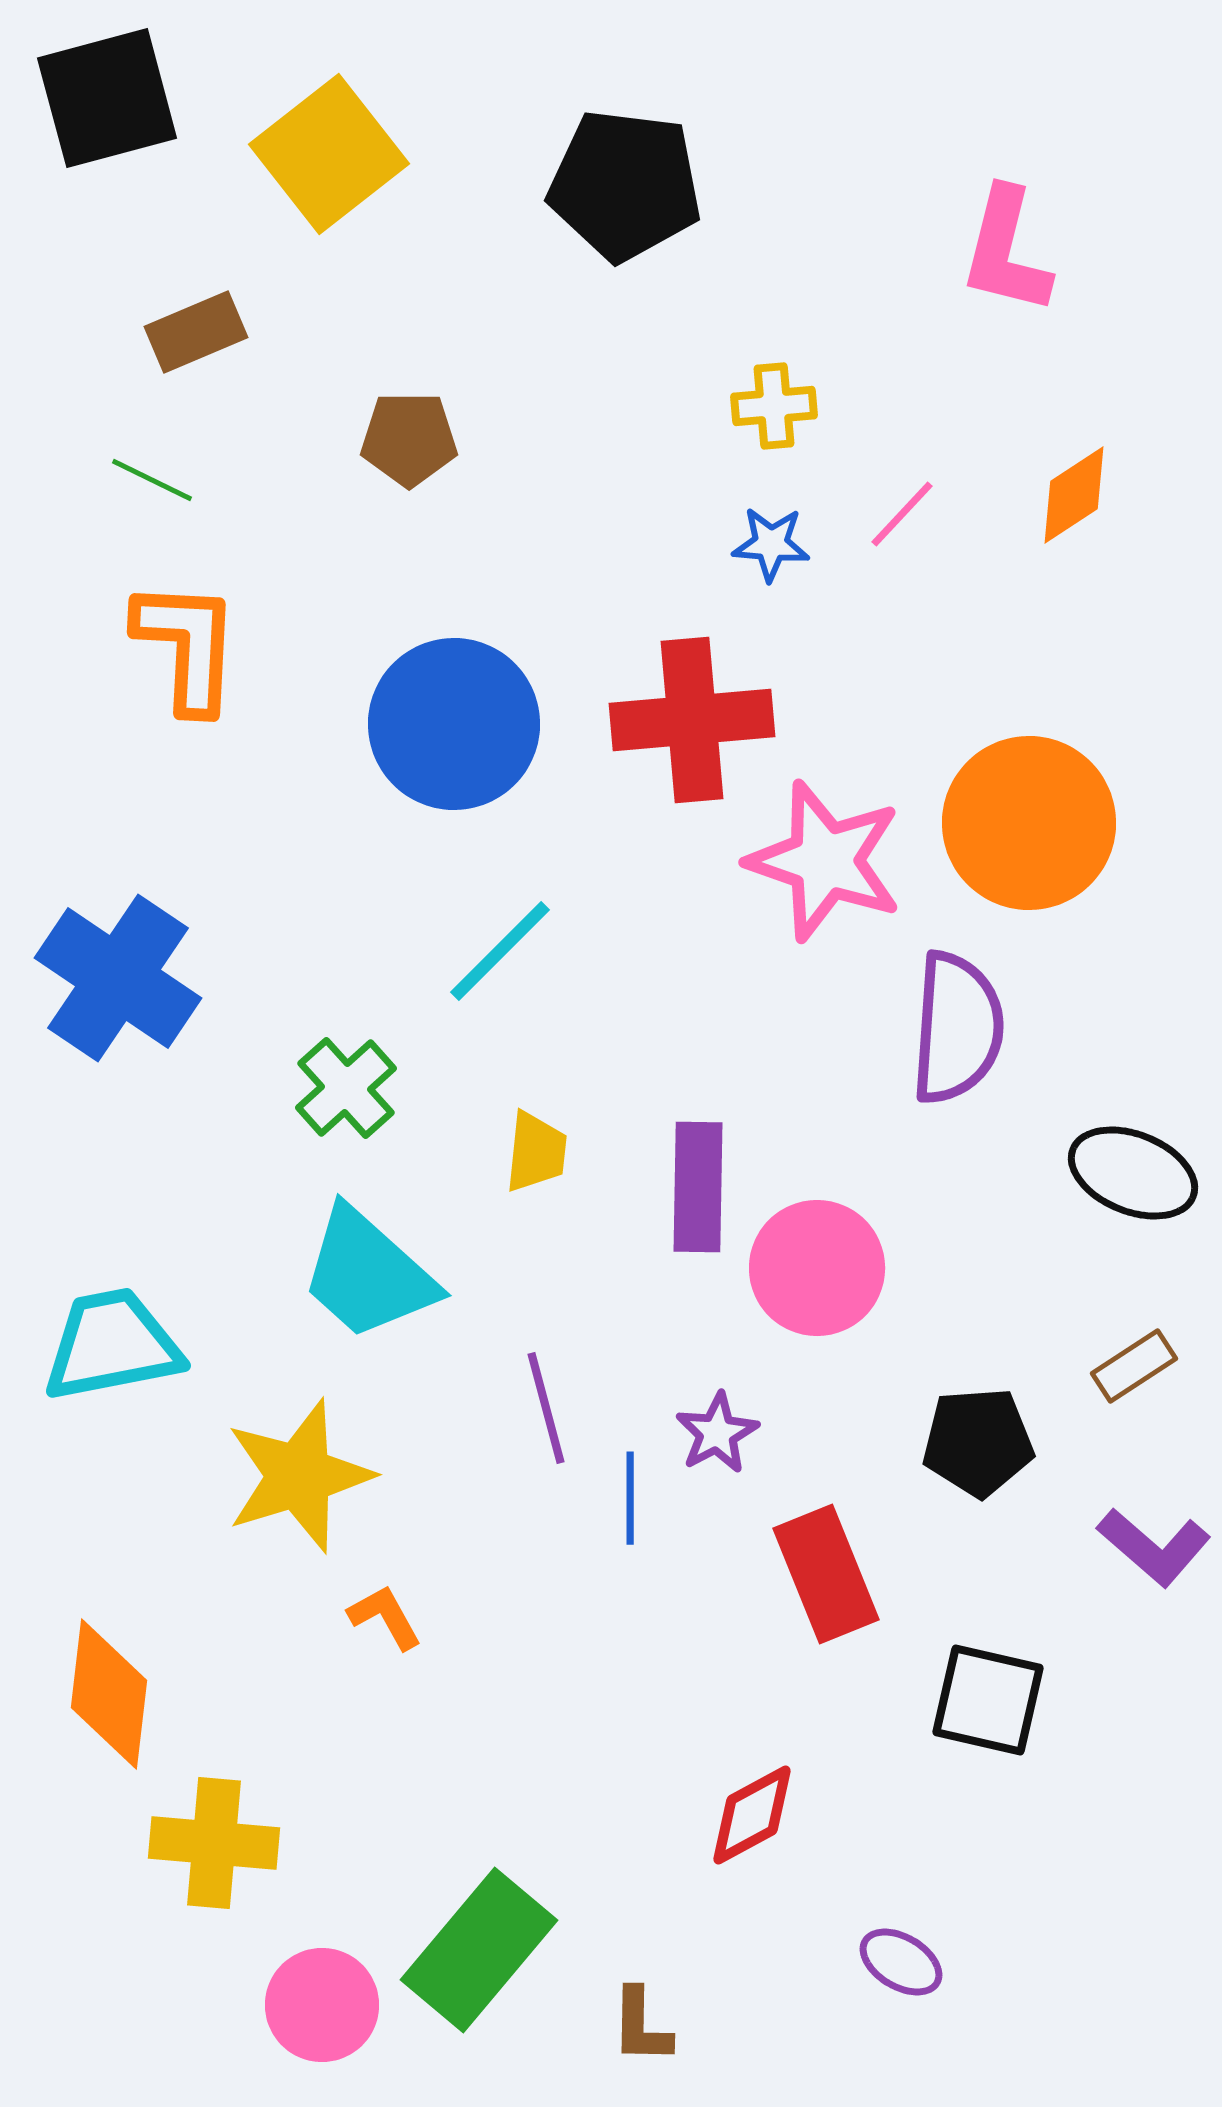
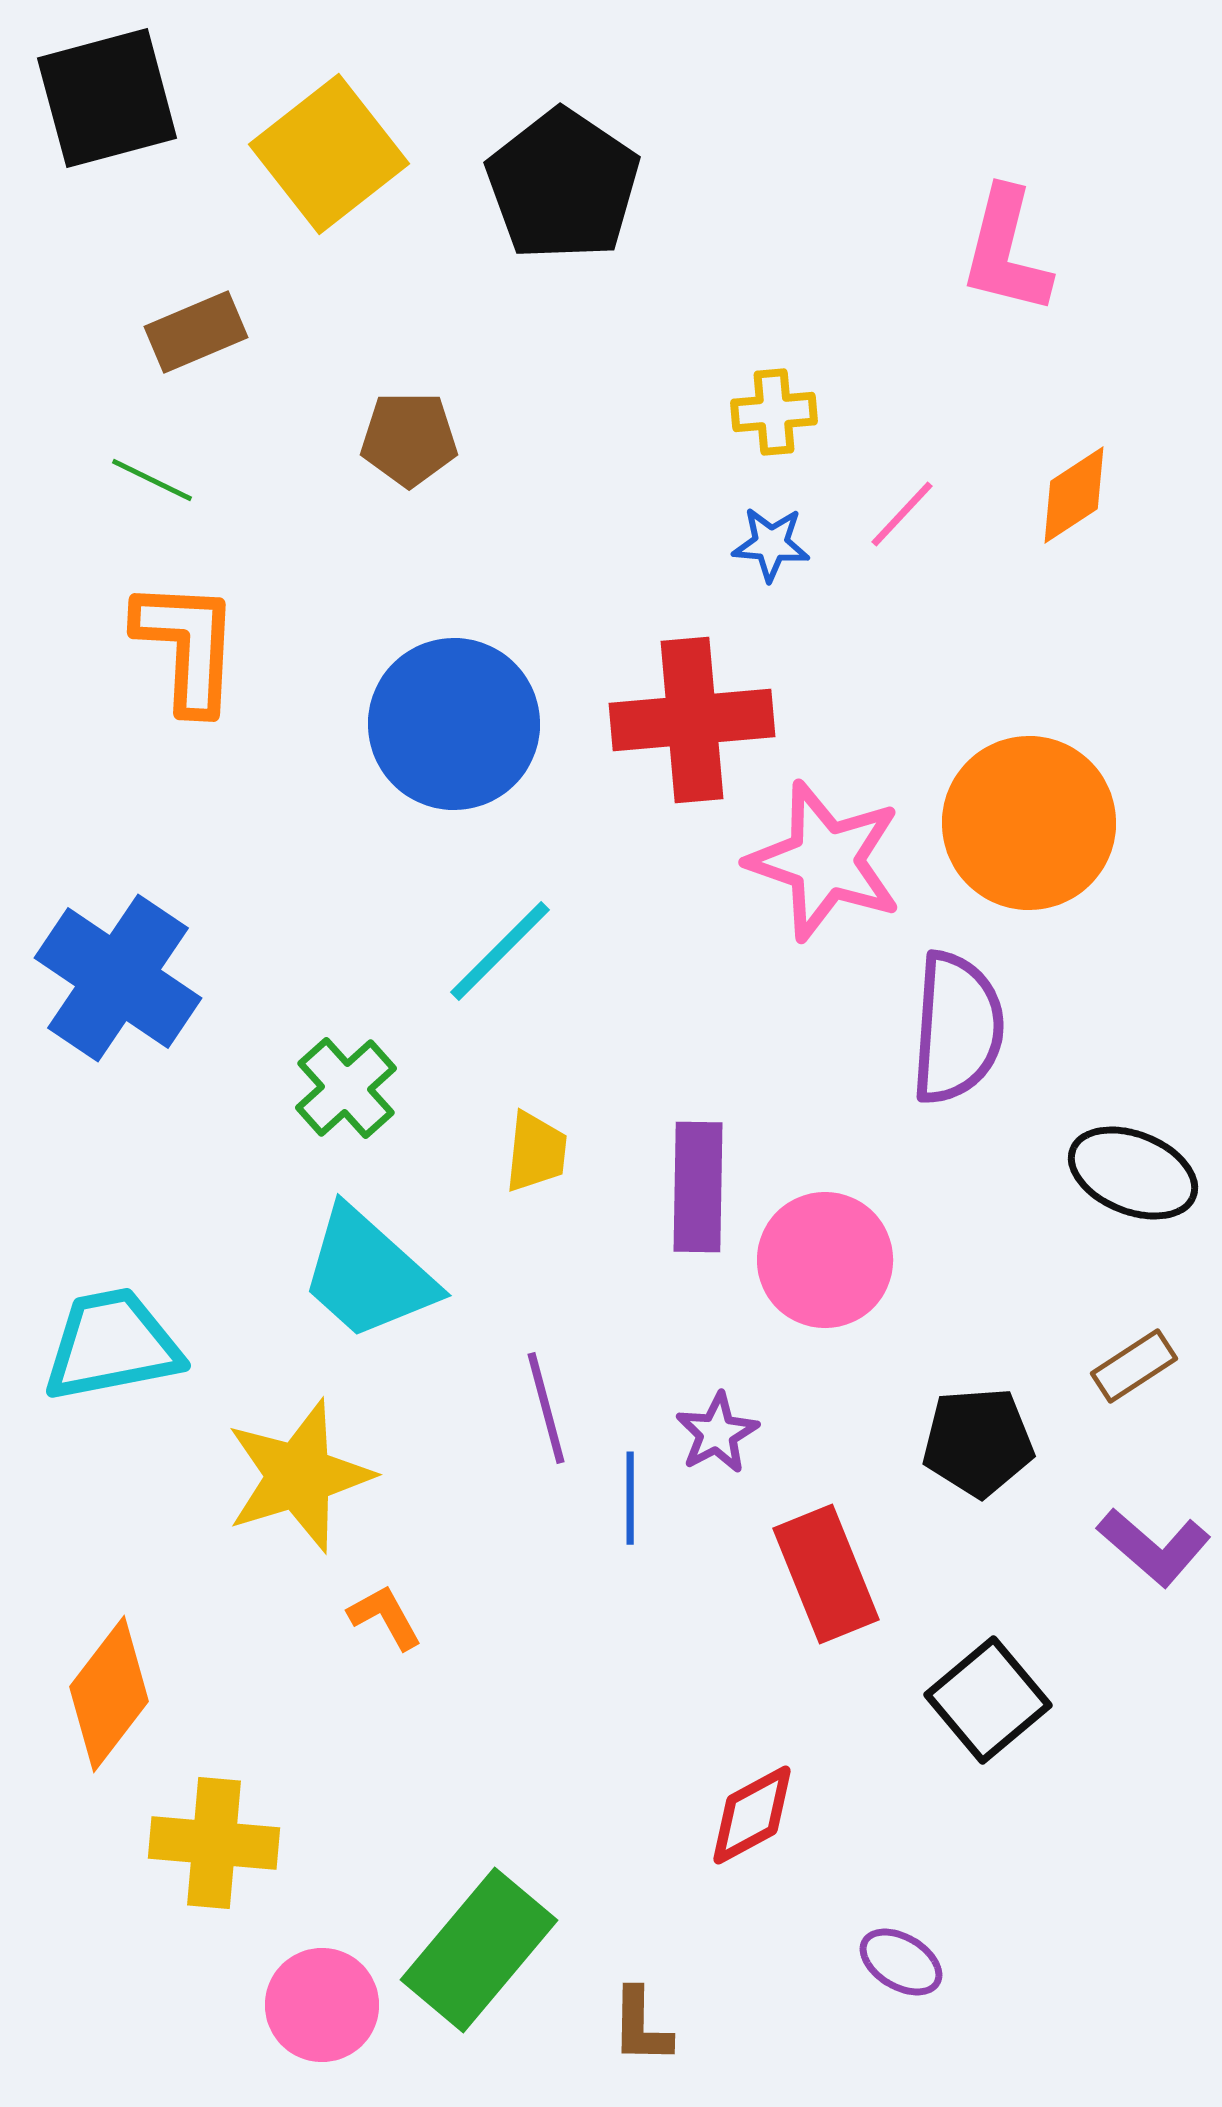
black pentagon at (625, 185): moved 62 px left; rotated 27 degrees clockwise
yellow cross at (774, 406): moved 6 px down
pink circle at (817, 1268): moved 8 px right, 8 px up
orange diamond at (109, 1694): rotated 31 degrees clockwise
black square at (988, 1700): rotated 37 degrees clockwise
